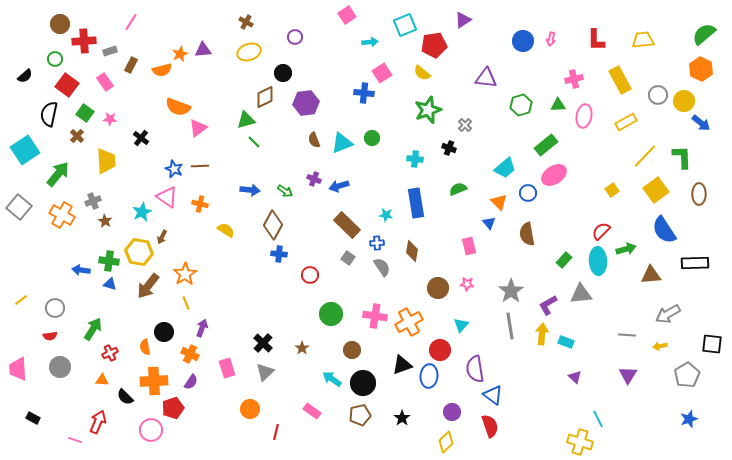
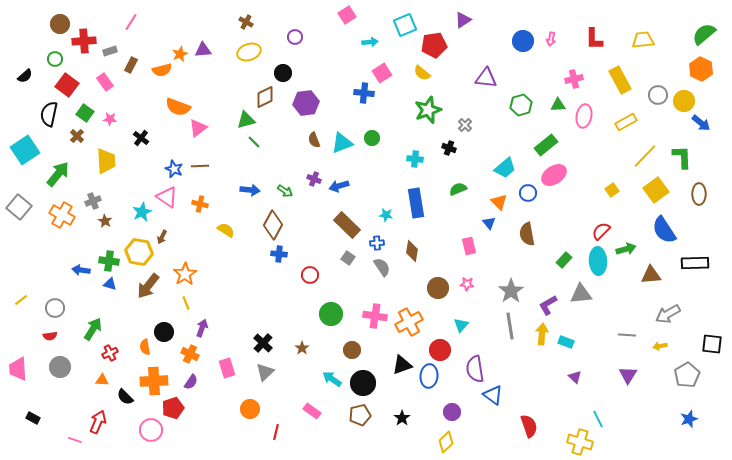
red L-shape at (596, 40): moved 2 px left, 1 px up
red semicircle at (490, 426): moved 39 px right
